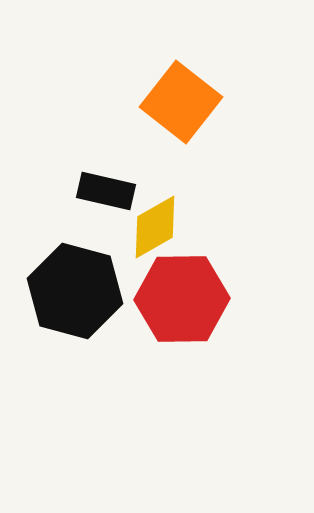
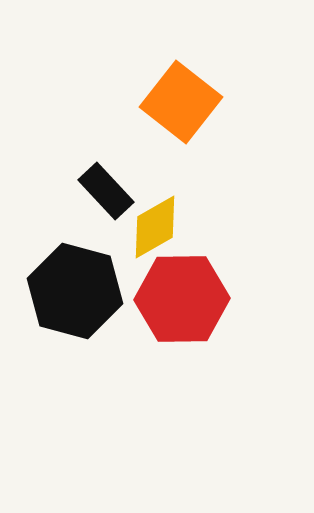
black rectangle: rotated 34 degrees clockwise
